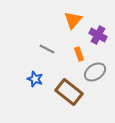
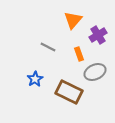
purple cross: rotated 30 degrees clockwise
gray line: moved 1 px right, 2 px up
gray ellipse: rotated 10 degrees clockwise
blue star: rotated 21 degrees clockwise
brown rectangle: rotated 12 degrees counterclockwise
